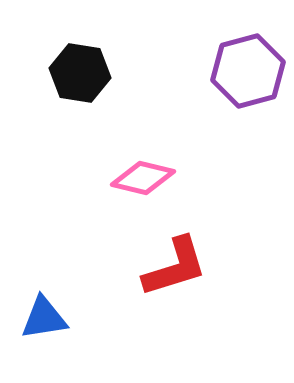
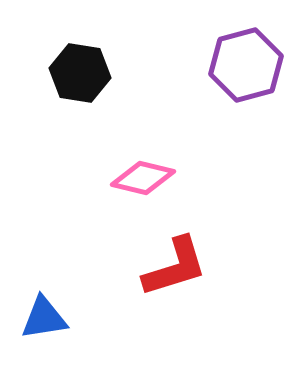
purple hexagon: moved 2 px left, 6 px up
